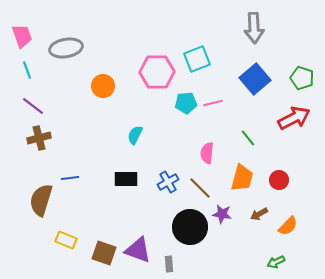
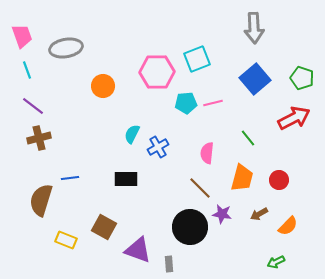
cyan semicircle: moved 3 px left, 1 px up
blue cross: moved 10 px left, 35 px up
brown square: moved 26 px up; rotated 10 degrees clockwise
